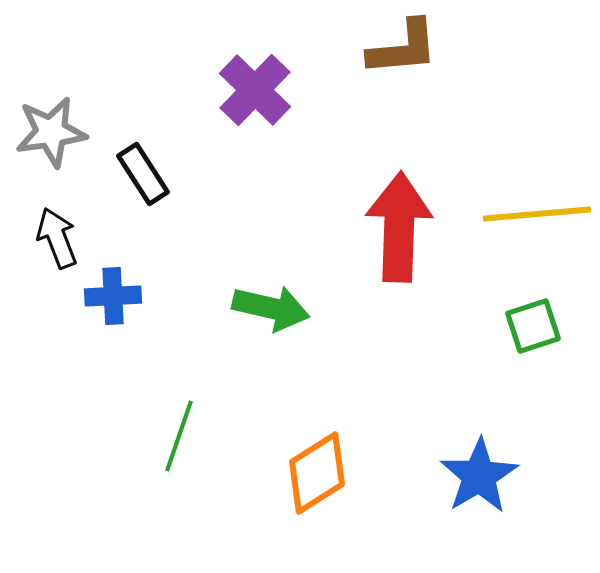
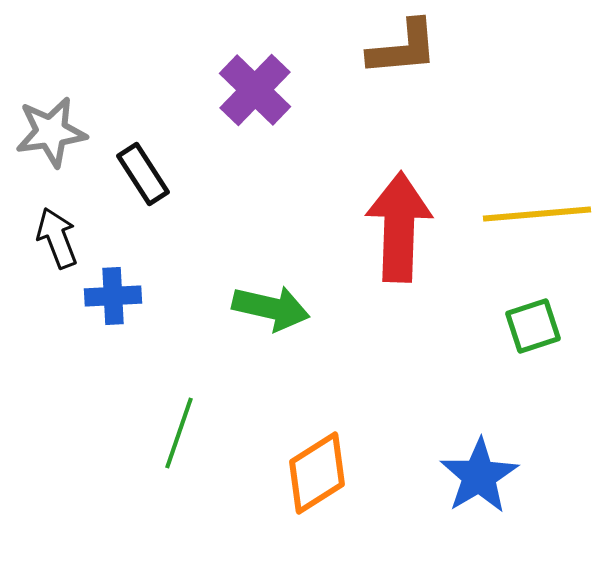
green line: moved 3 px up
